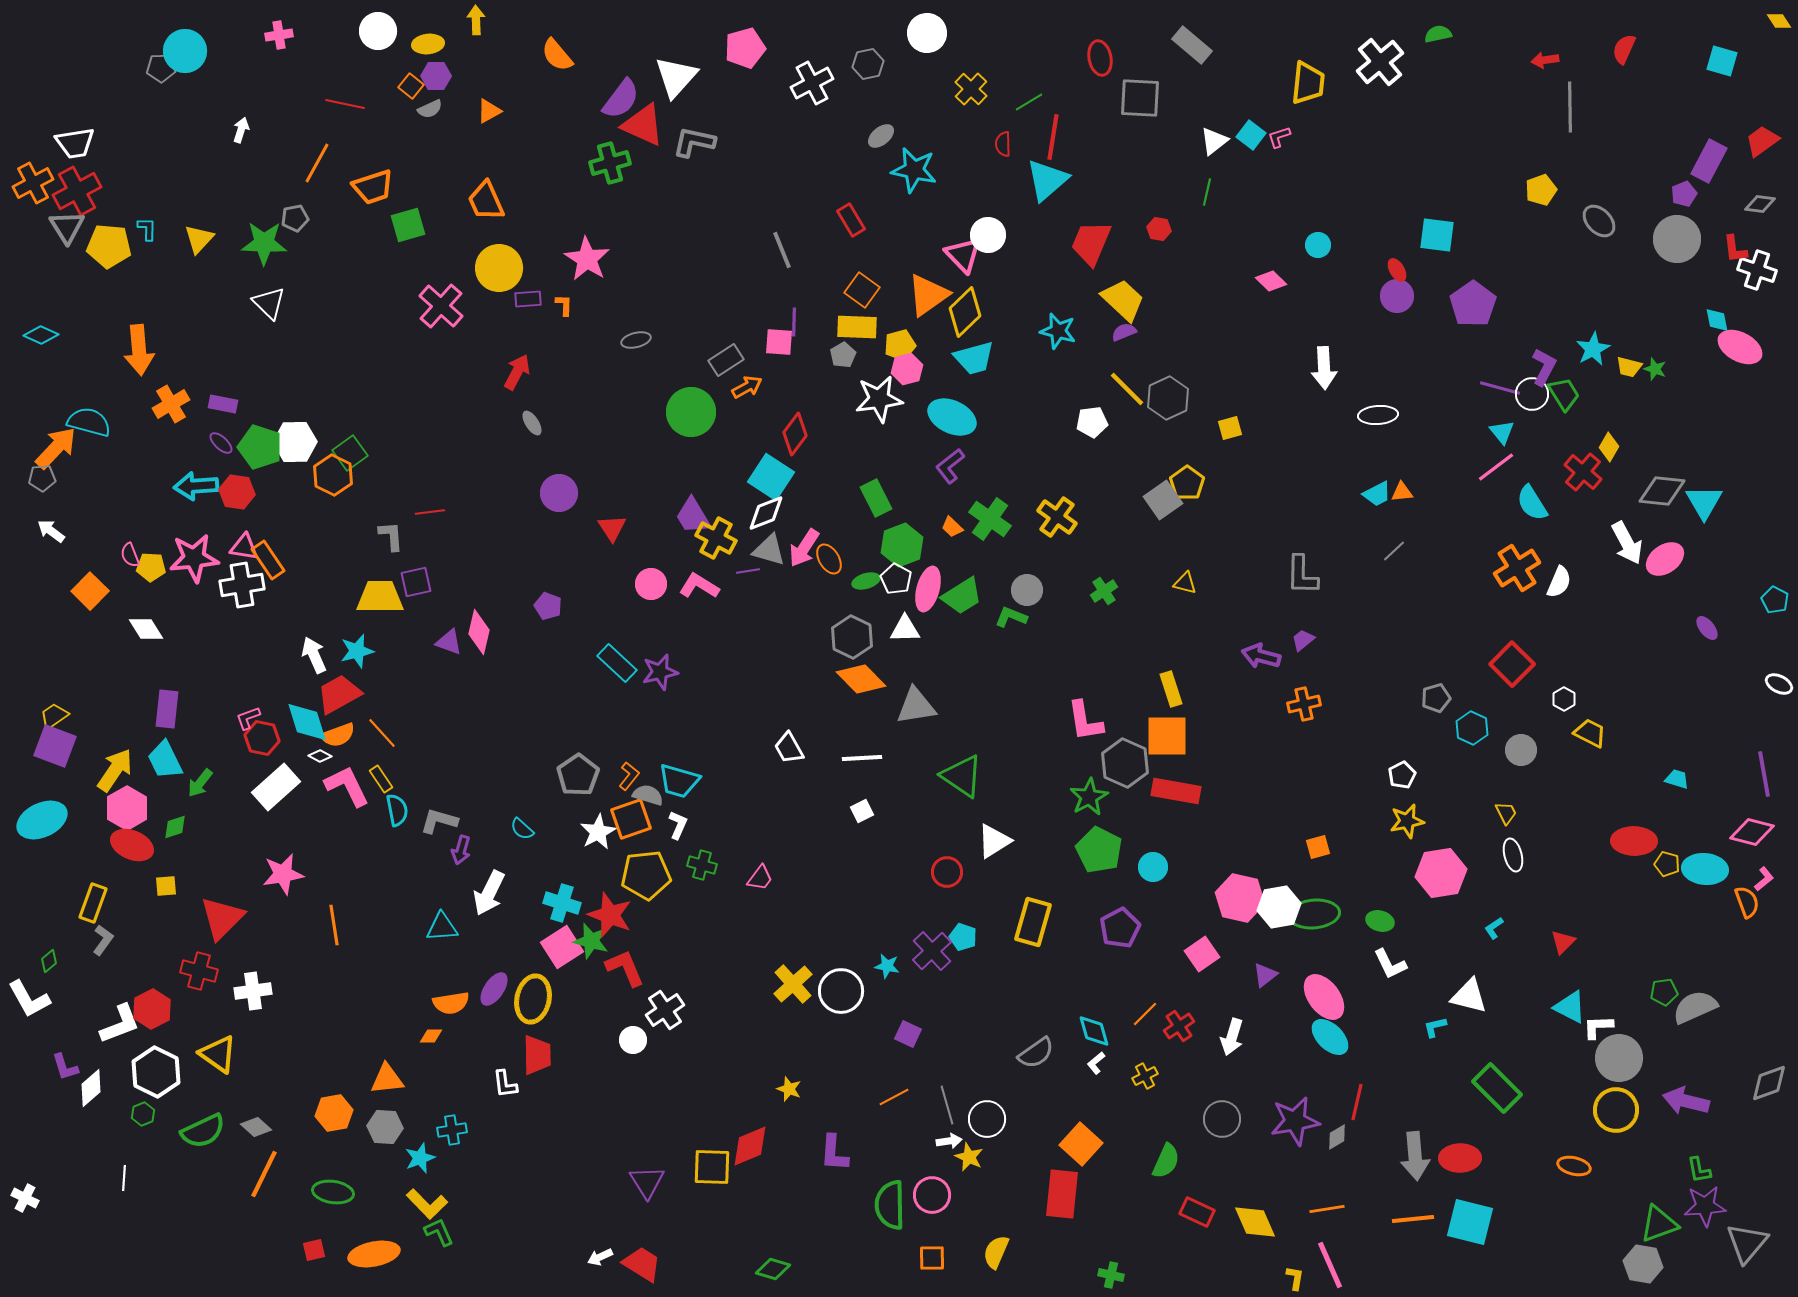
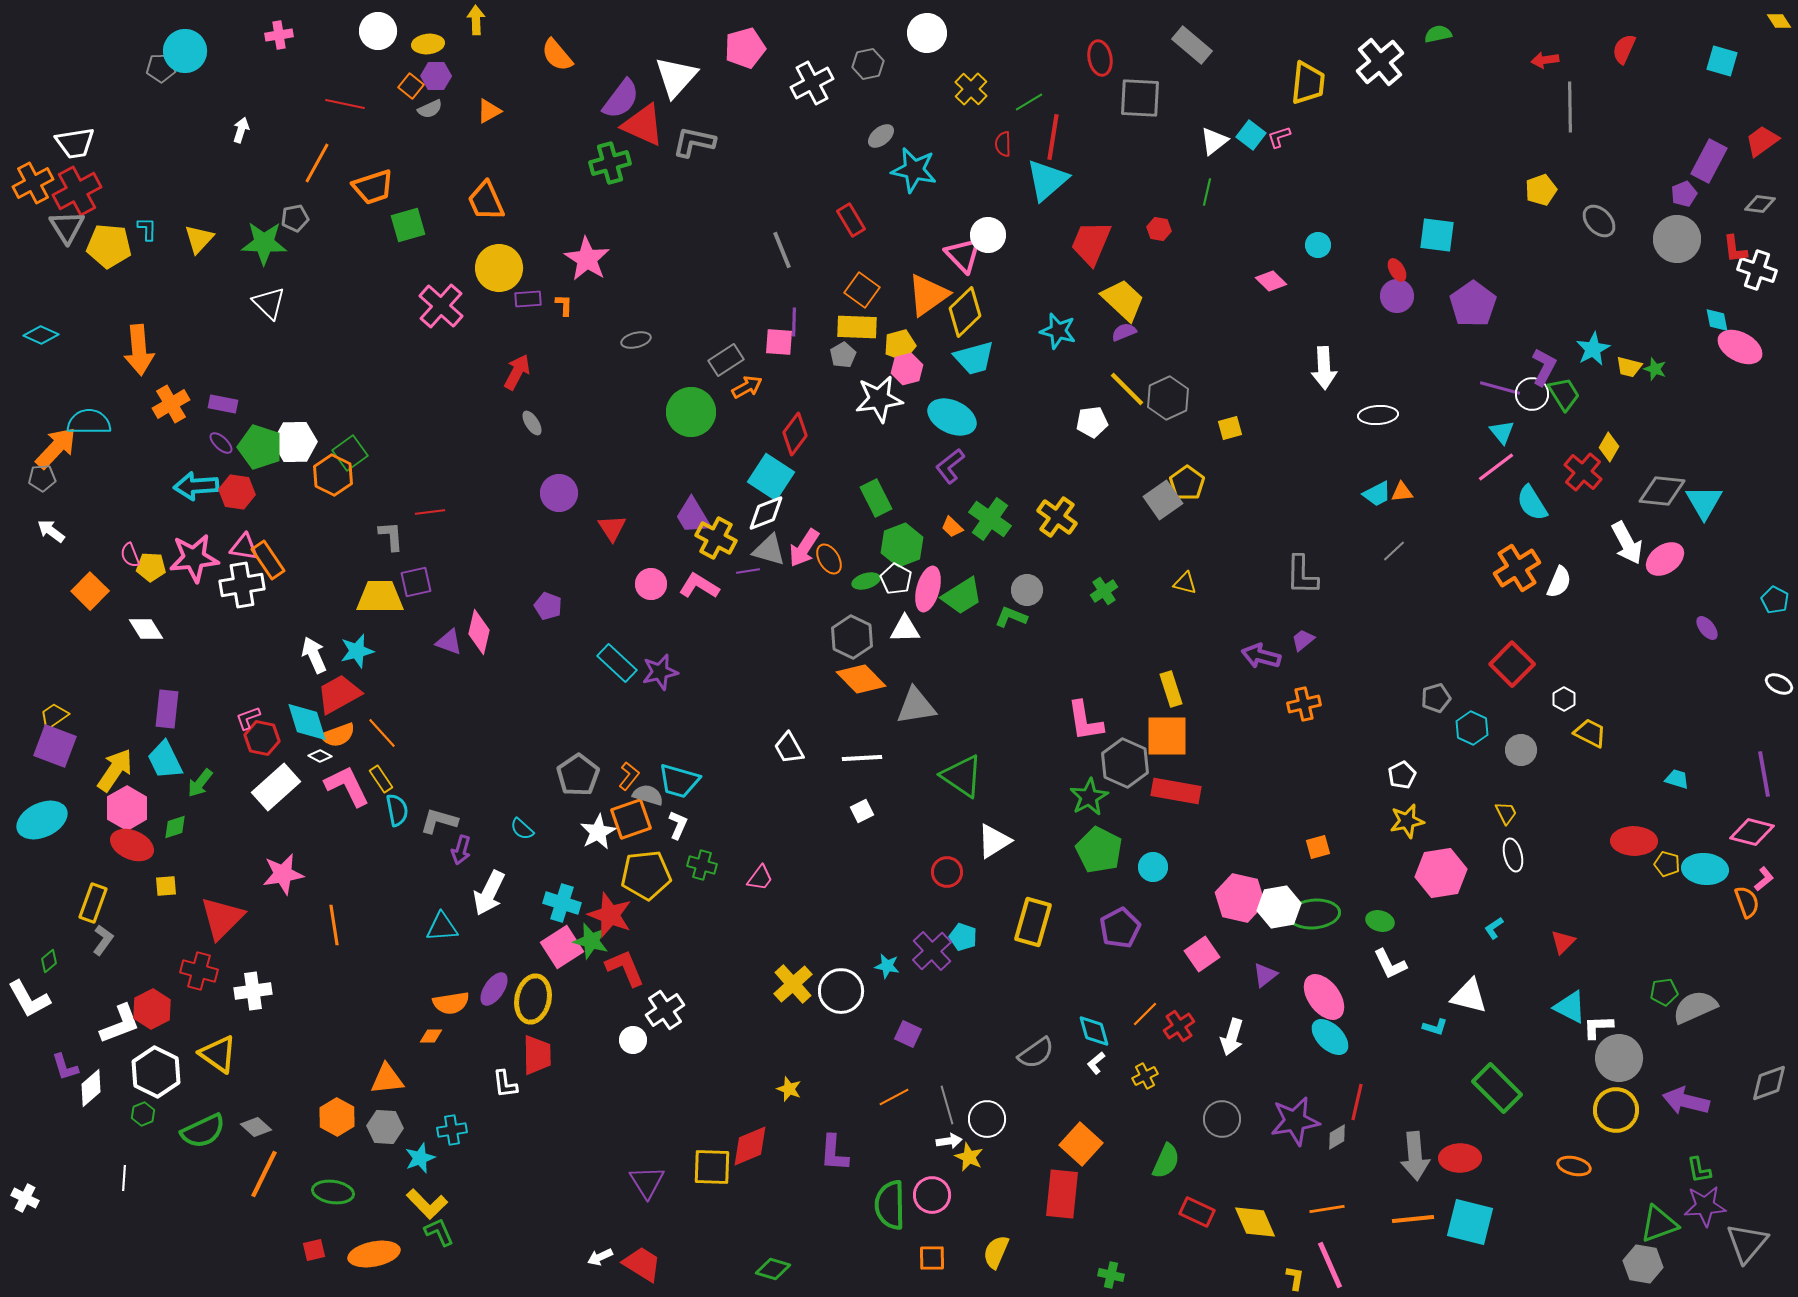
cyan semicircle at (89, 422): rotated 15 degrees counterclockwise
cyan L-shape at (1435, 1027): rotated 150 degrees counterclockwise
orange hexagon at (334, 1113): moved 3 px right, 4 px down; rotated 21 degrees counterclockwise
